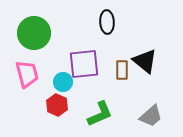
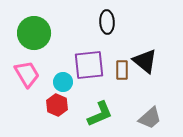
purple square: moved 5 px right, 1 px down
pink trapezoid: rotated 16 degrees counterclockwise
gray trapezoid: moved 1 px left, 2 px down
